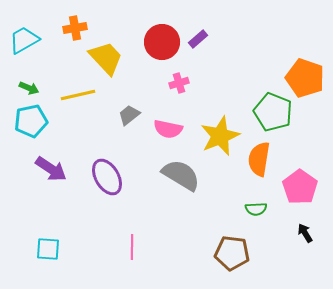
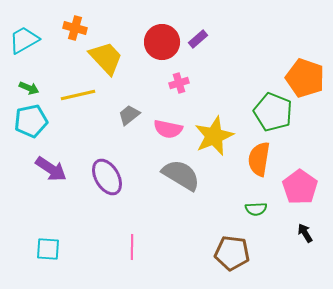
orange cross: rotated 25 degrees clockwise
yellow star: moved 6 px left
